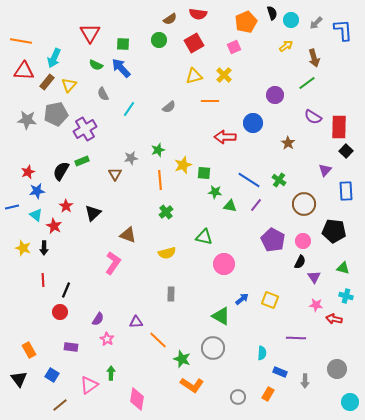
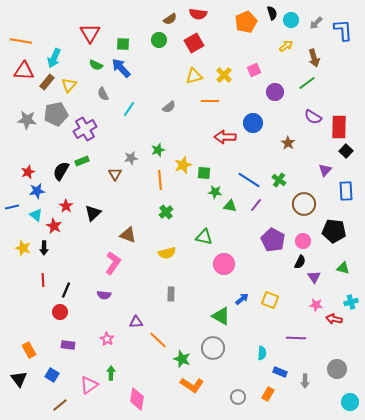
pink square at (234, 47): moved 20 px right, 23 px down
purple circle at (275, 95): moved 3 px up
cyan cross at (346, 296): moved 5 px right, 6 px down; rotated 32 degrees counterclockwise
purple semicircle at (98, 319): moved 6 px right, 24 px up; rotated 64 degrees clockwise
purple rectangle at (71, 347): moved 3 px left, 2 px up
